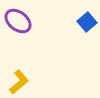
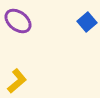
yellow L-shape: moved 2 px left, 1 px up
